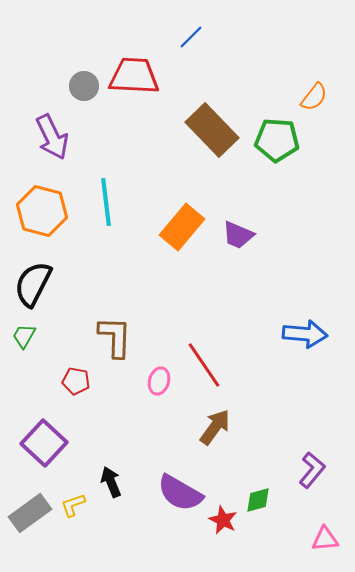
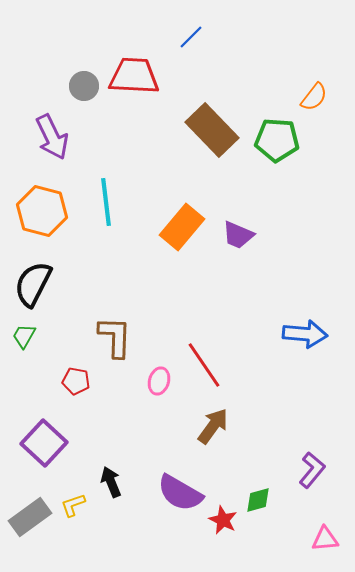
brown arrow: moved 2 px left, 1 px up
gray rectangle: moved 4 px down
